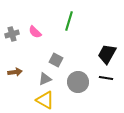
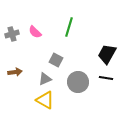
green line: moved 6 px down
